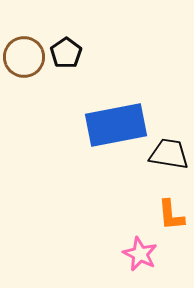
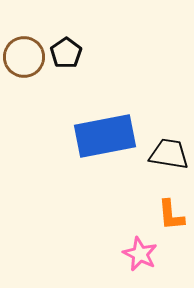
blue rectangle: moved 11 px left, 11 px down
